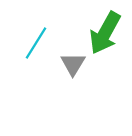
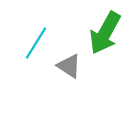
gray triangle: moved 4 px left, 2 px down; rotated 28 degrees counterclockwise
